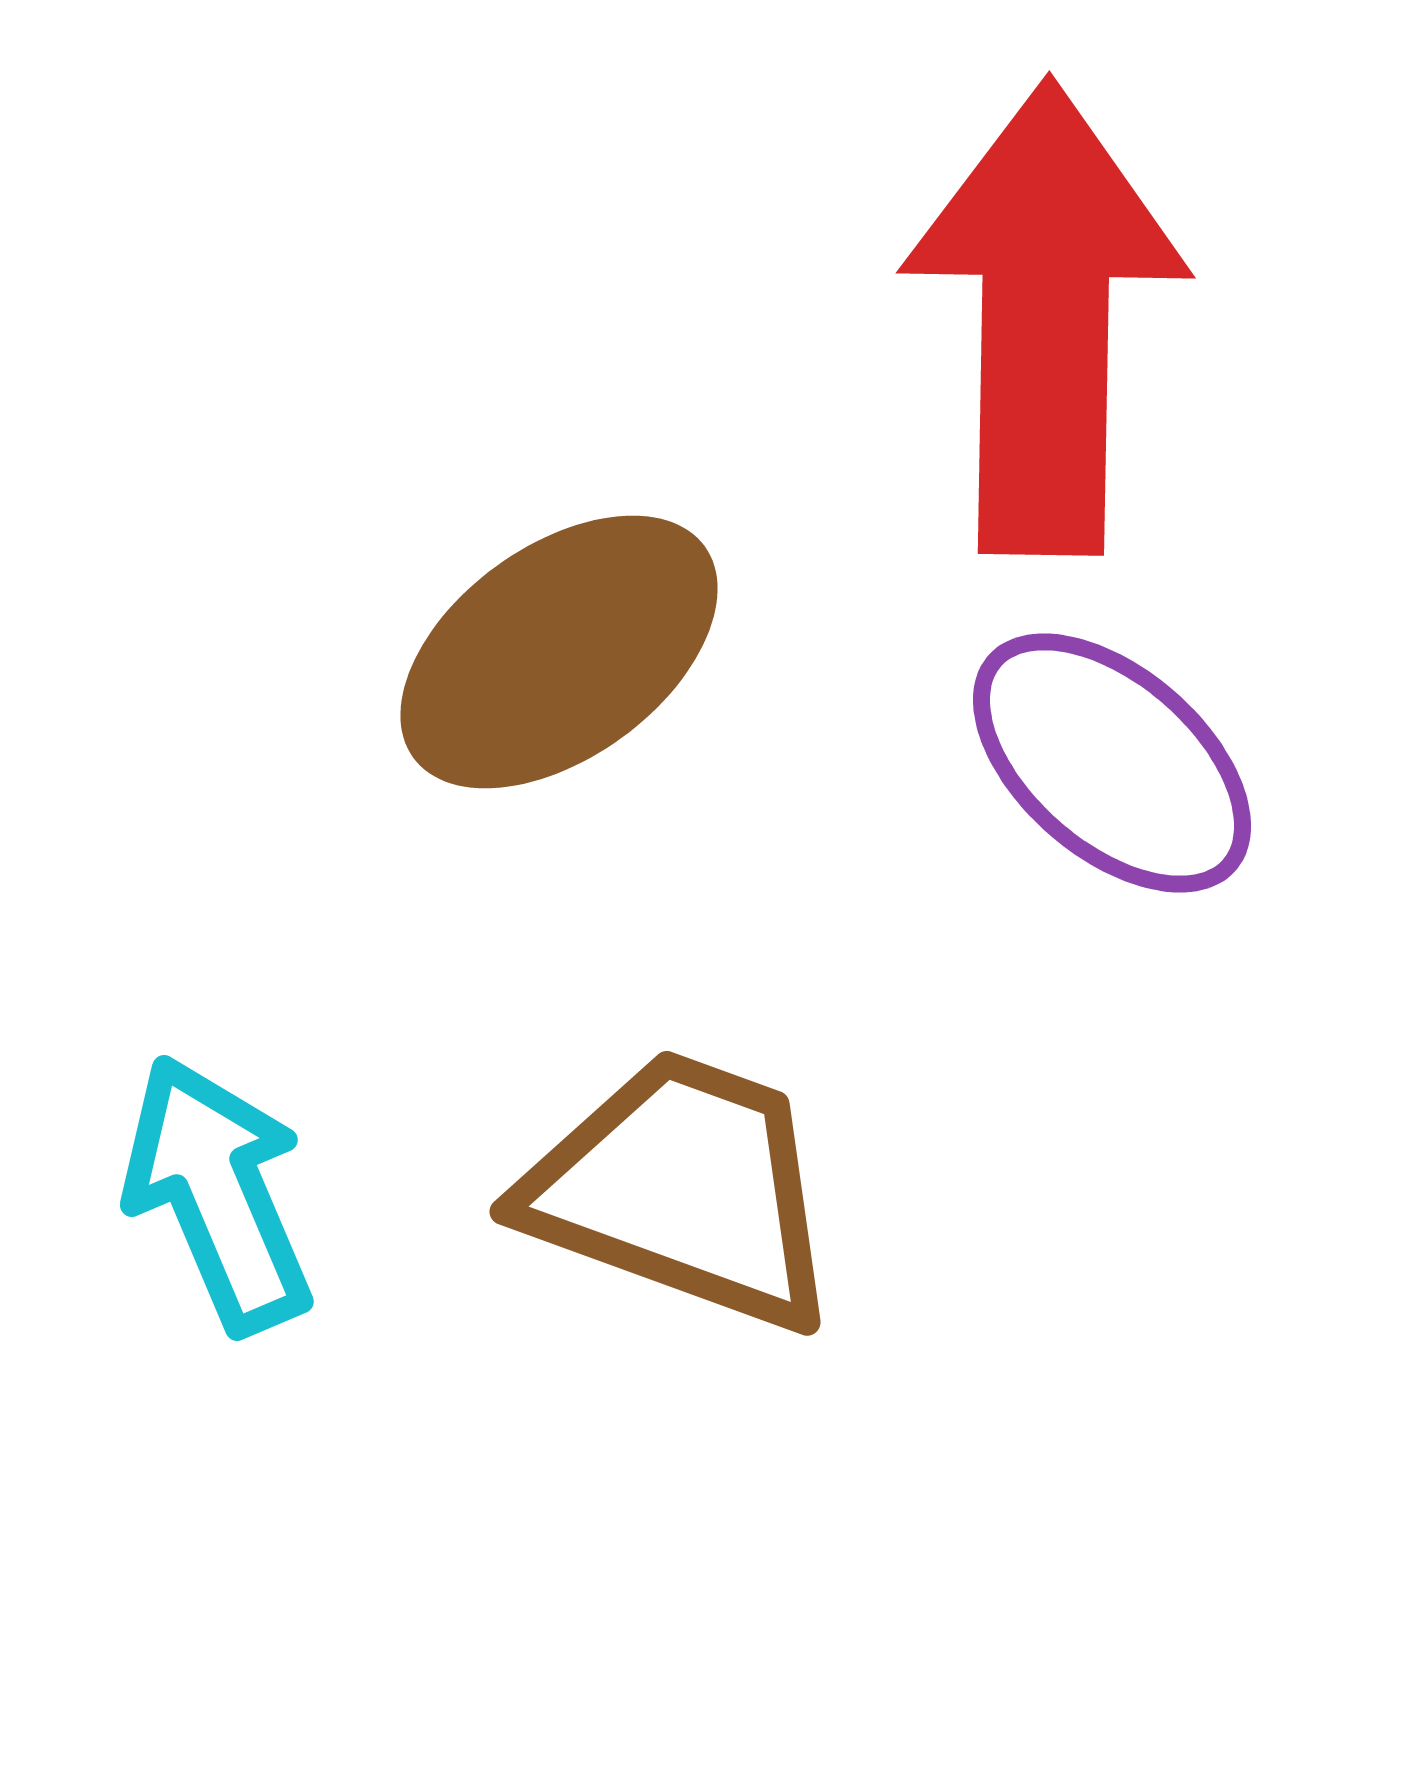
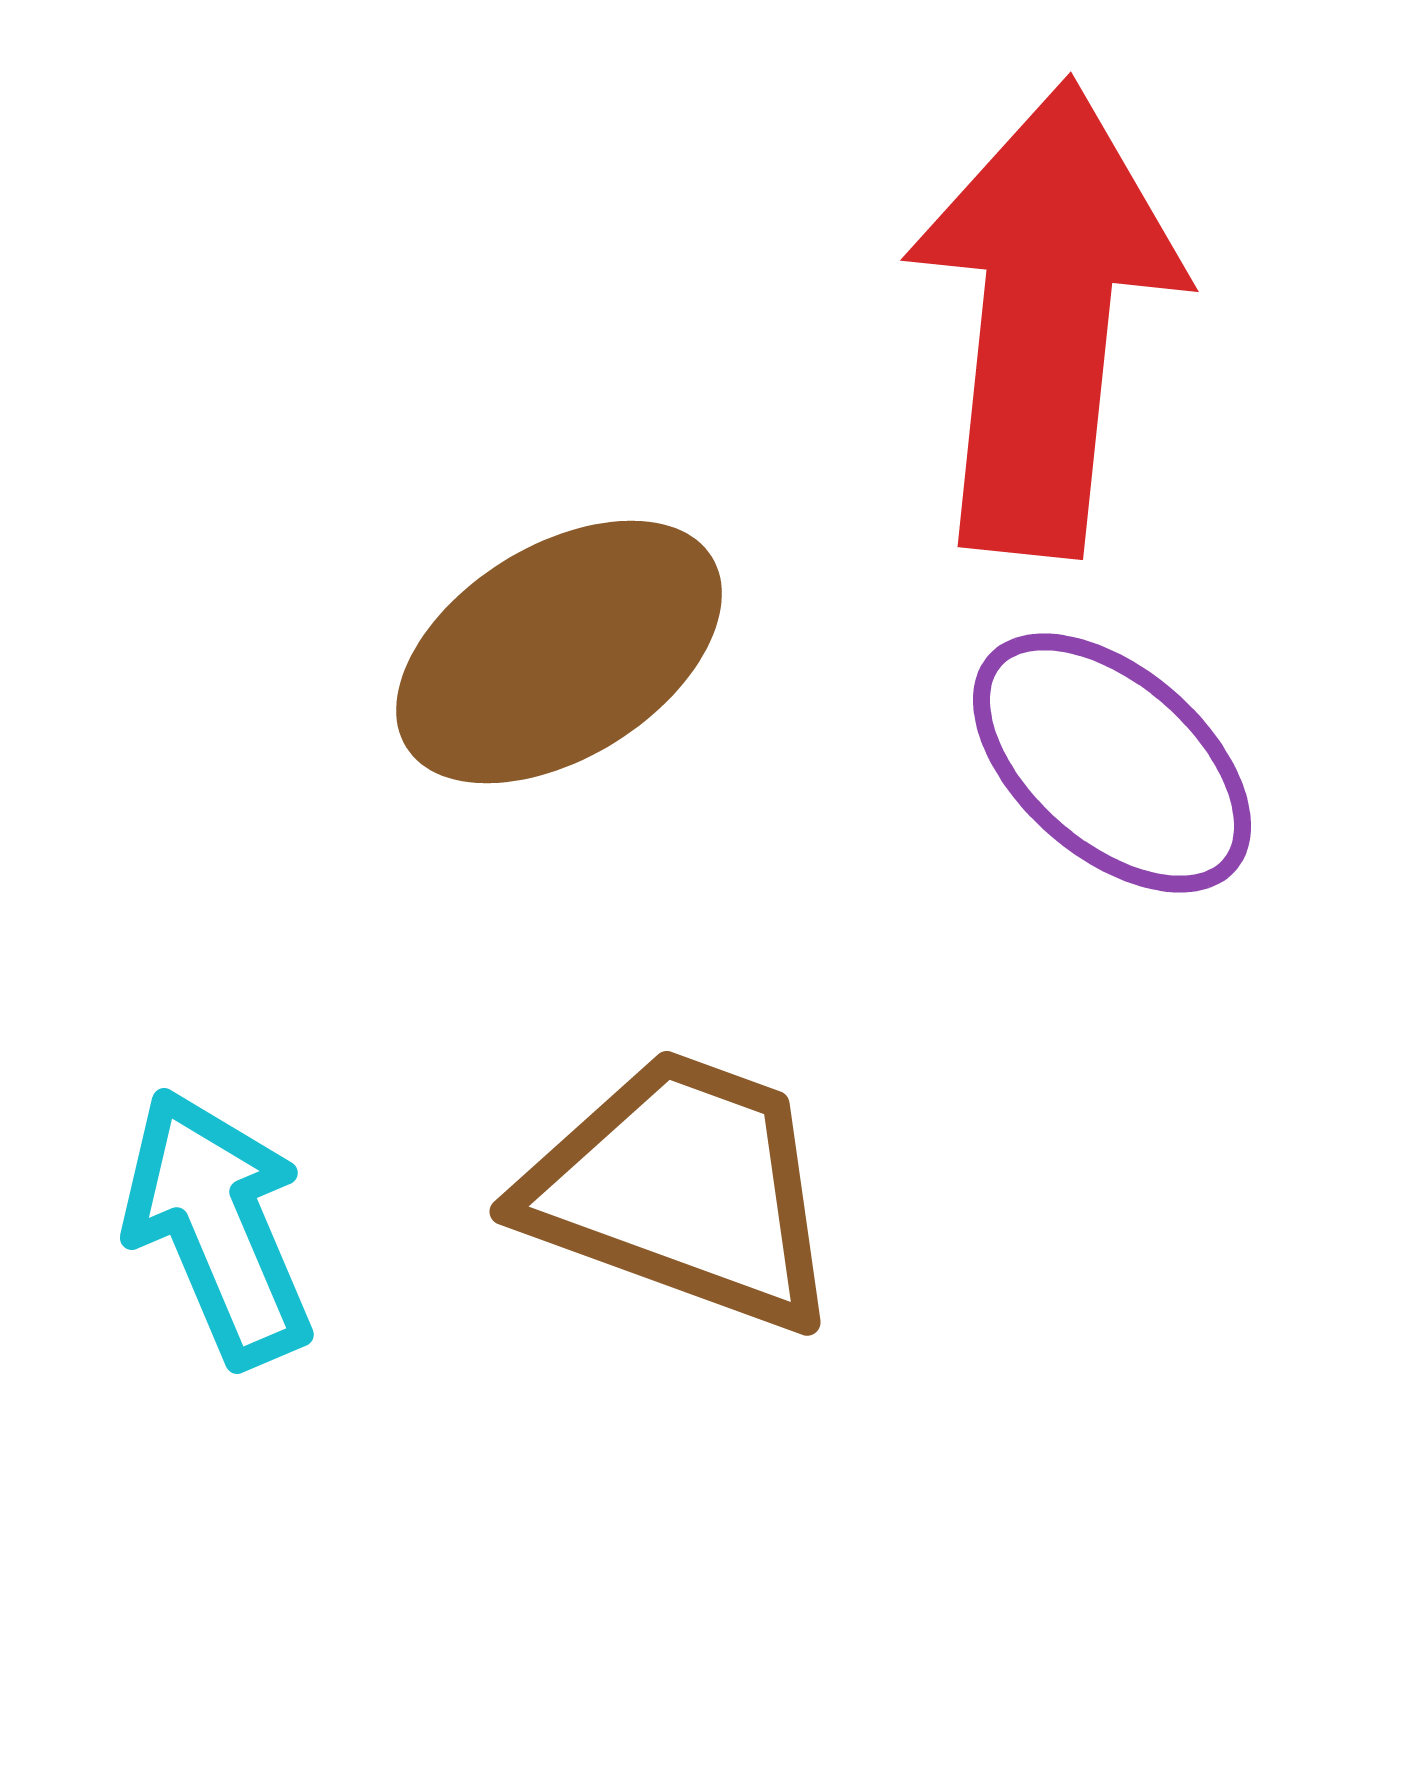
red arrow: rotated 5 degrees clockwise
brown ellipse: rotated 4 degrees clockwise
cyan arrow: moved 33 px down
